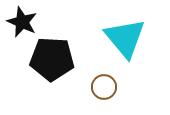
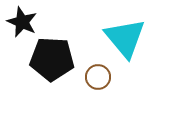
brown circle: moved 6 px left, 10 px up
